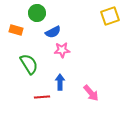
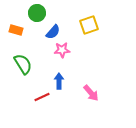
yellow square: moved 21 px left, 9 px down
blue semicircle: rotated 21 degrees counterclockwise
green semicircle: moved 6 px left
blue arrow: moved 1 px left, 1 px up
red line: rotated 21 degrees counterclockwise
